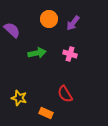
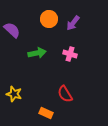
yellow star: moved 5 px left, 4 px up
